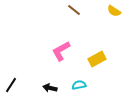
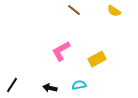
black line: moved 1 px right
